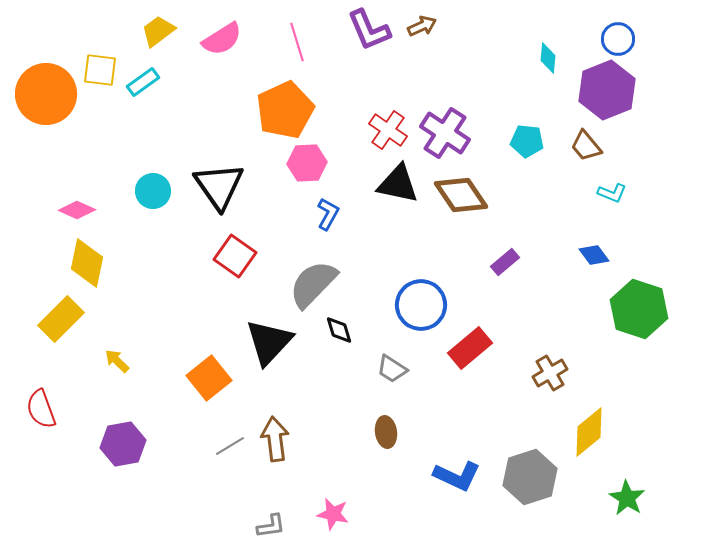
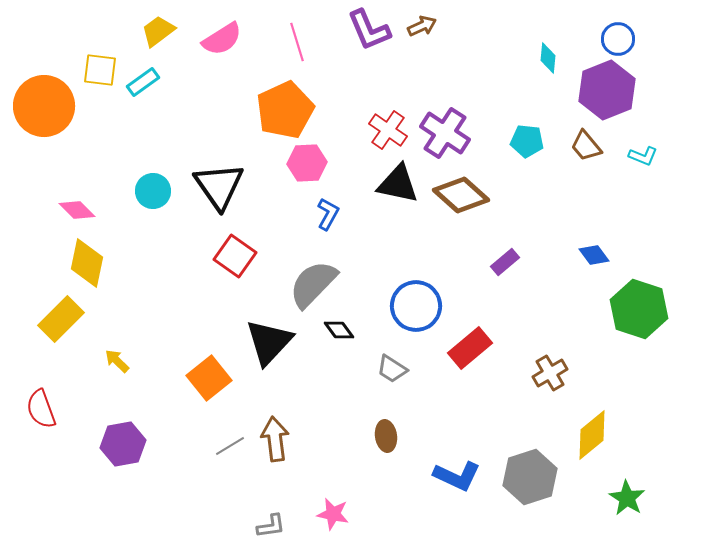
orange circle at (46, 94): moved 2 px left, 12 px down
cyan L-shape at (612, 193): moved 31 px right, 37 px up
brown diamond at (461, 195): rotated 14 degrees counterclockwise
pink diamond at (77, 210): rotated 21 degrees clockwise
blue circle at (421, 305): moved 5 px left, 1 px down
black diamond at (339, 330): rotated 20 degrees counterclockwise
brown ellipse at (386, 432): moved 4 px down
yellow diamond at (589, 432): moved 3 px right, 3 px down
